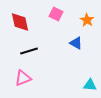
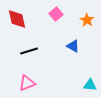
pink square: rotated 24 degrees clockwise
red diamond: moved 3 px left, 3 px up
blue triangle: moved 3 px left, 3 px down
pink triangle: moved 4 px right, 5 px down
